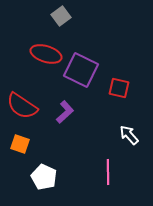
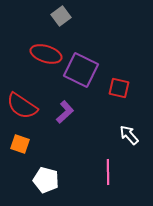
white pentagon: moved 2 px right, 3 px down; rotated 10 degrees counterclockwise
